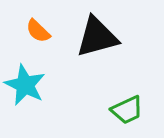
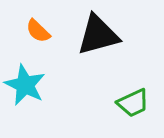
black triangle: moved 1 px right, 2 px up
green trapezoid: moved 6 px right, 7 px up
